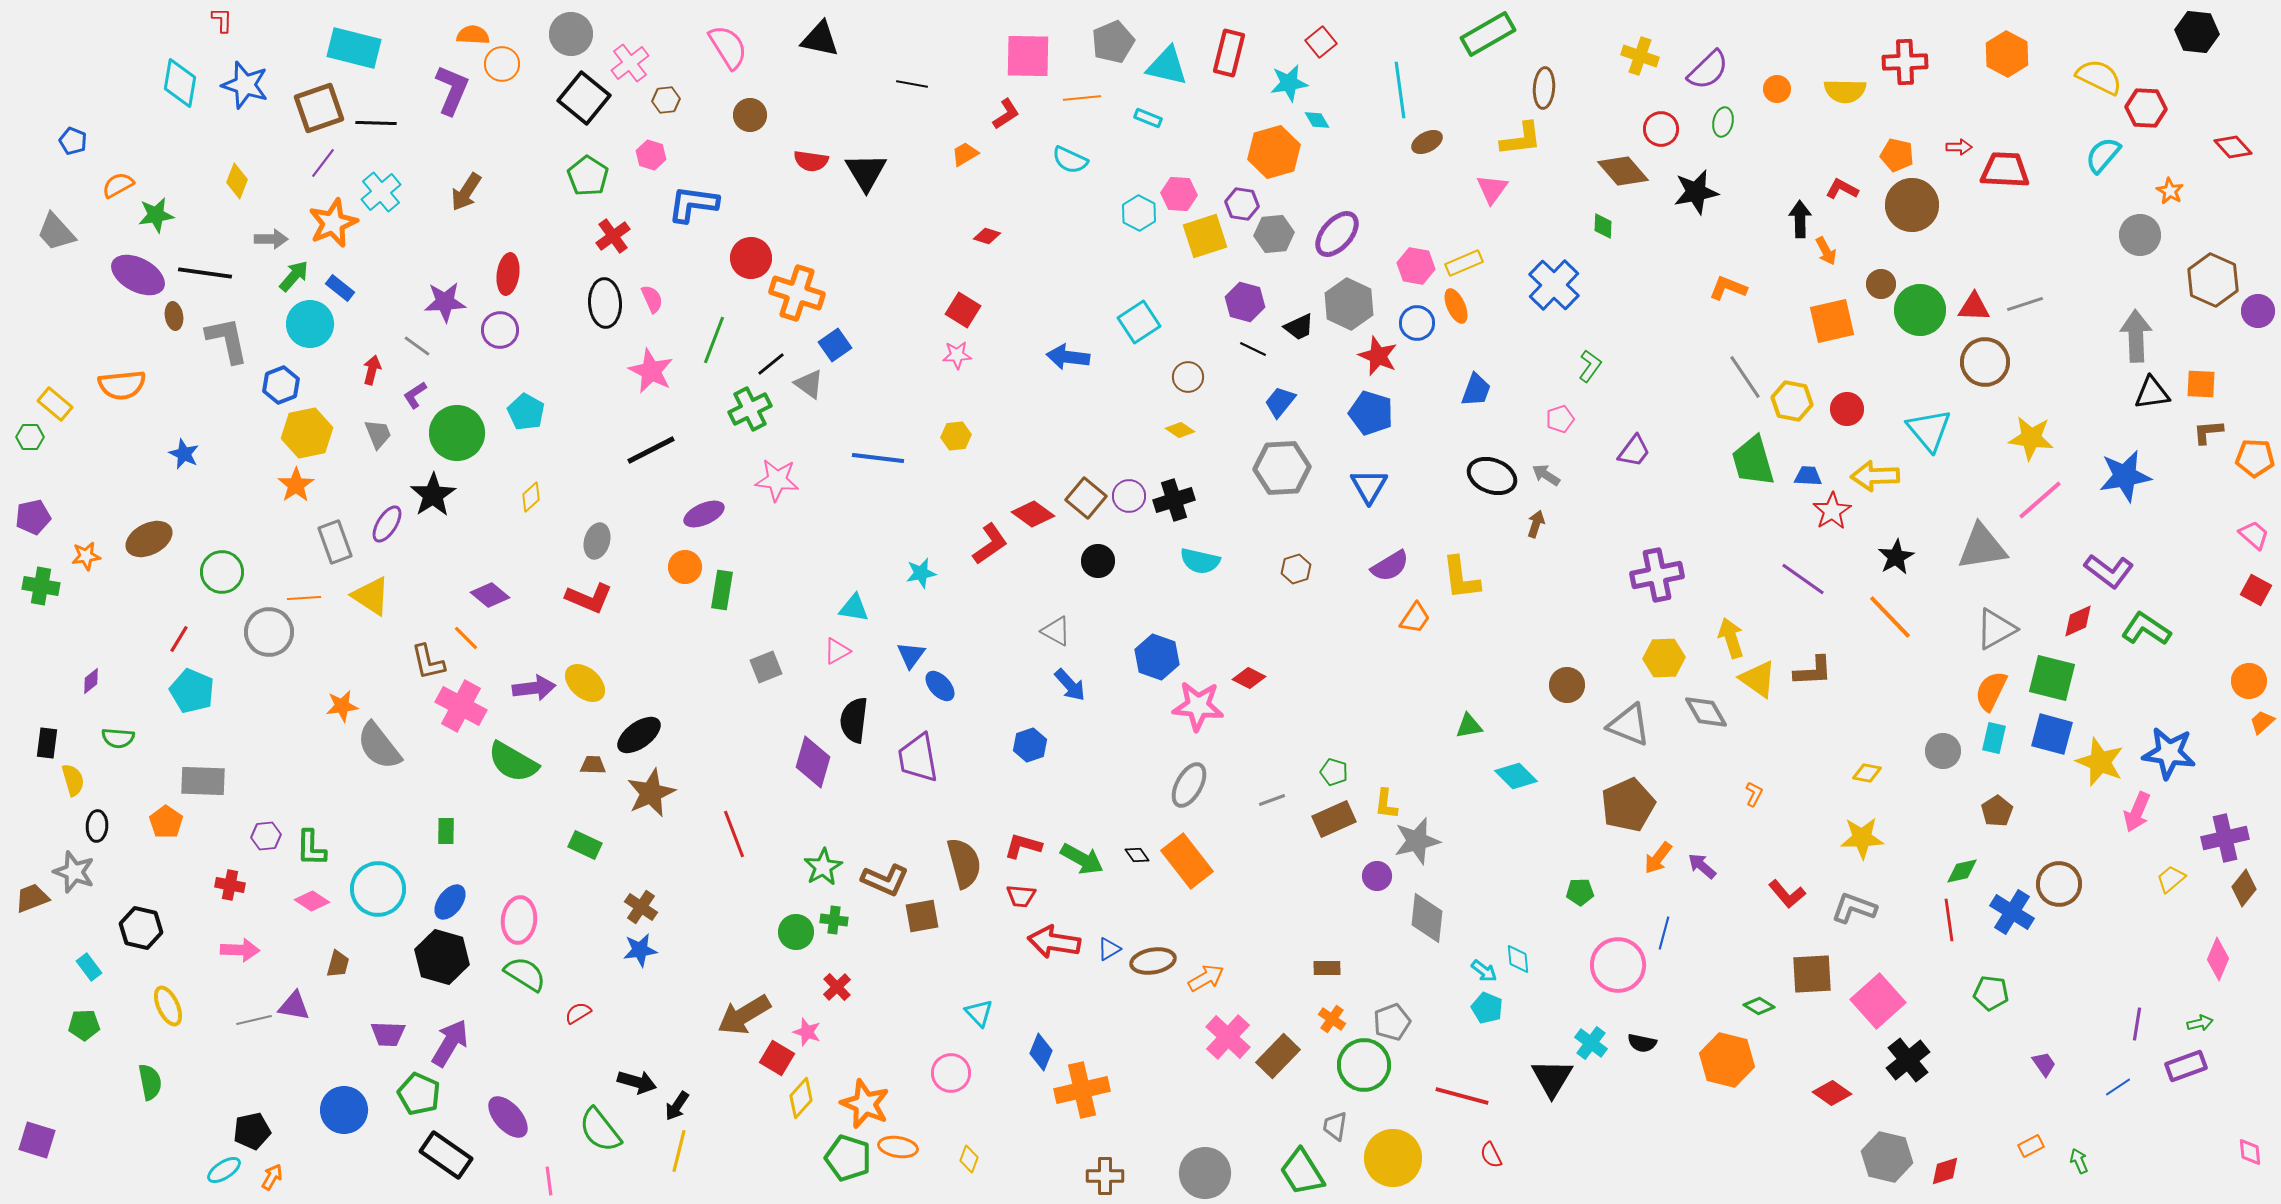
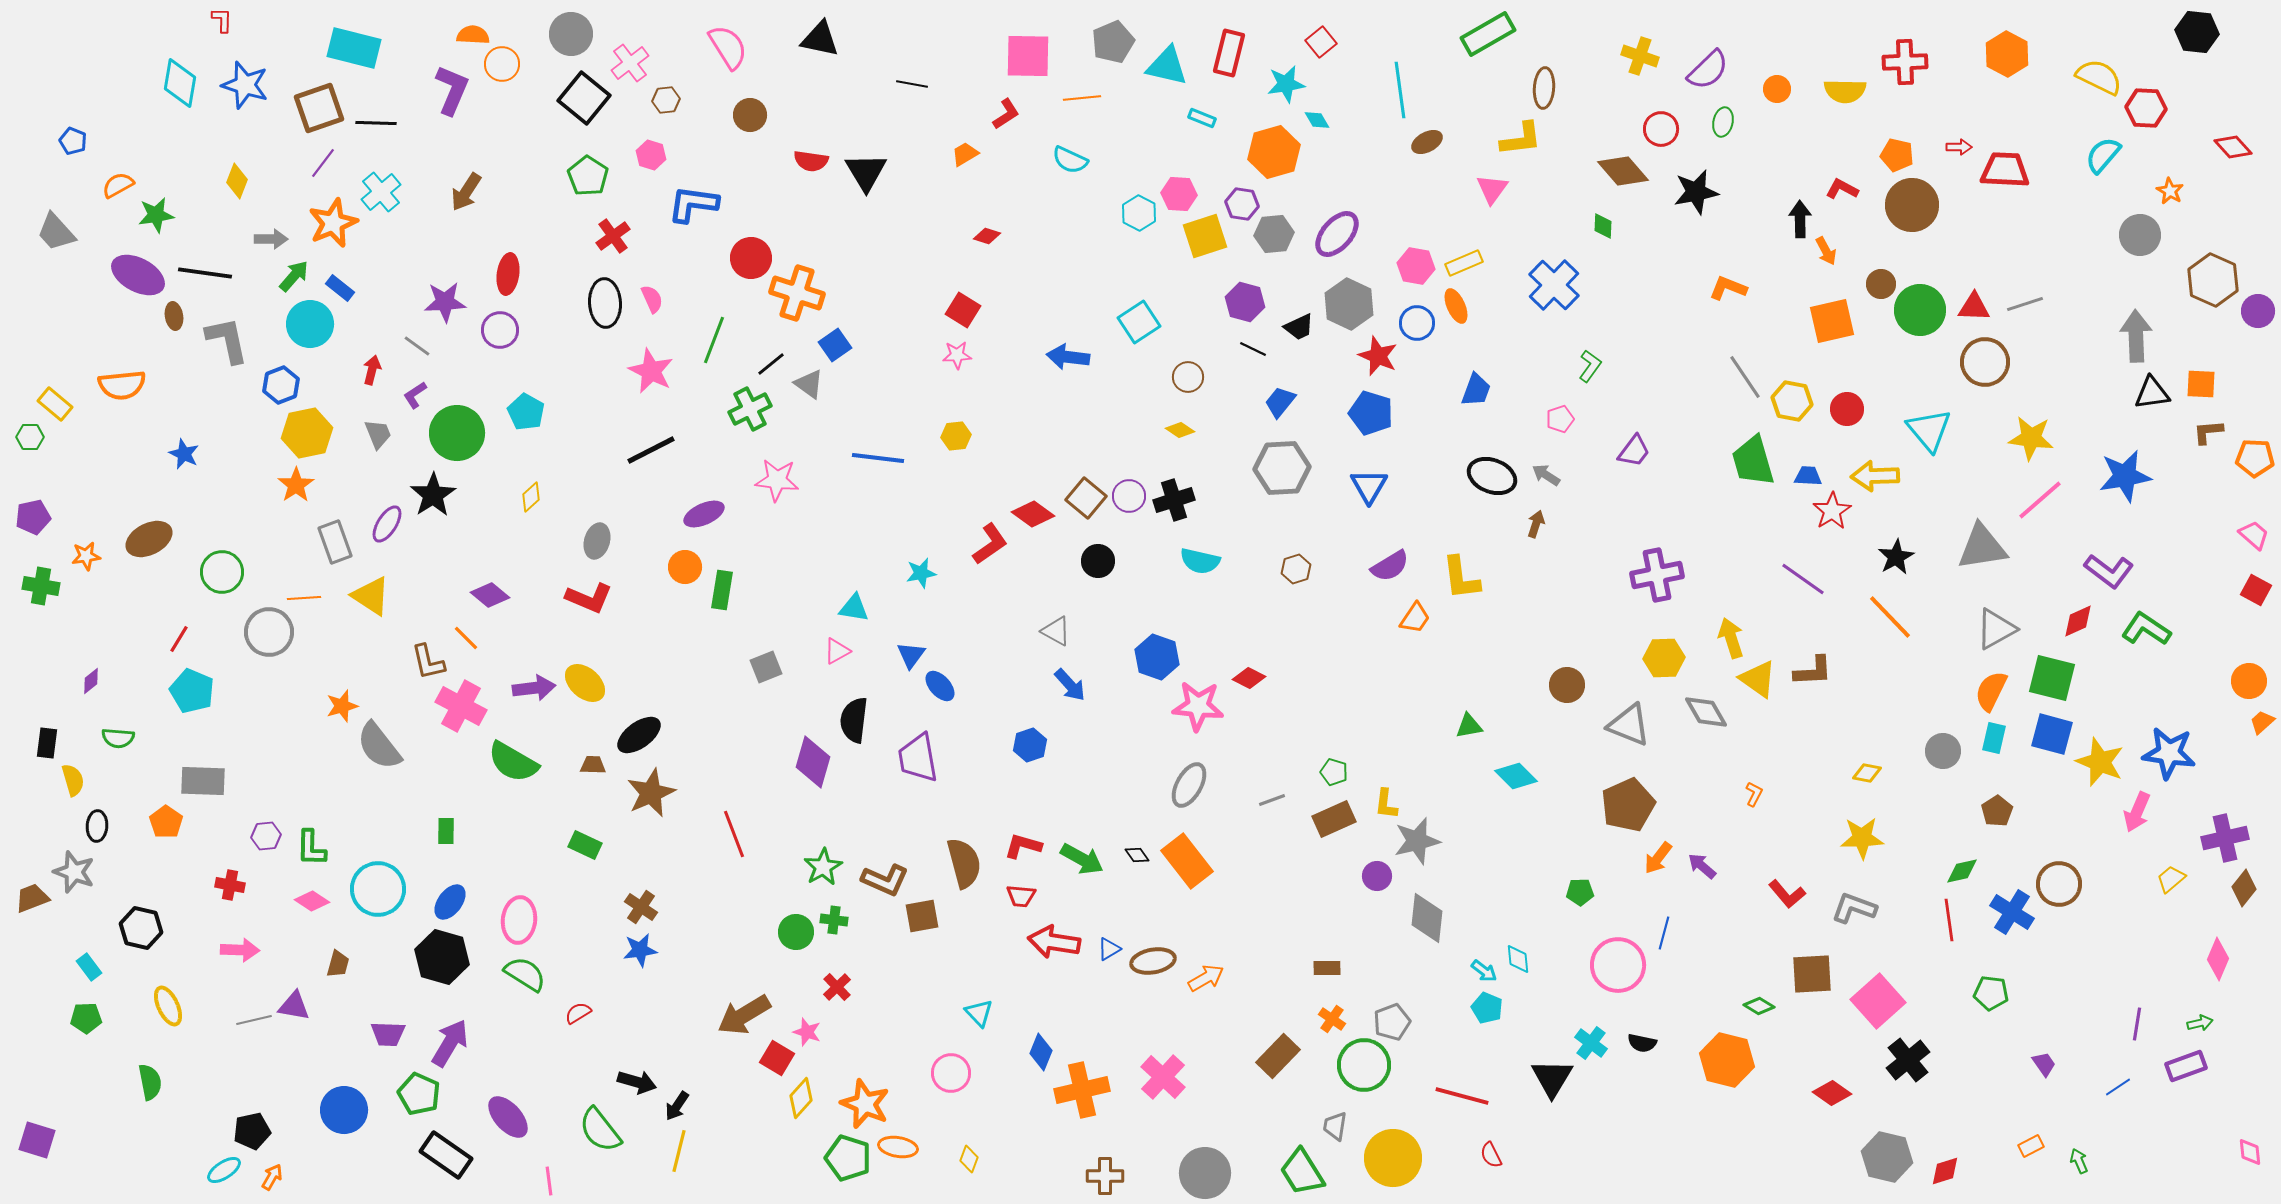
cyan star at (1289, 83): moved 3 px left, 1 px down
cyan rectangle at (1148, 118): moved 54 px right
orange star at (342, 706): rotated 8 degrees counterclockwise
green pentagon at (84, 1025): moved 2 px right, 7 px up
pink cross at (1228, 1037): moved 65 px left, 40 px down
